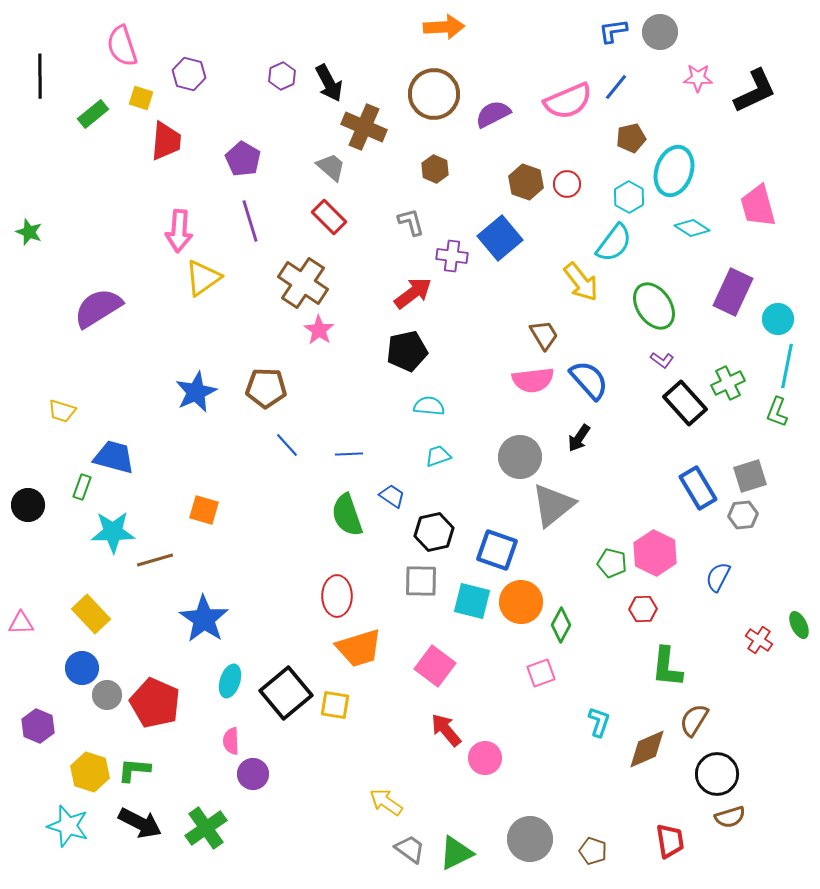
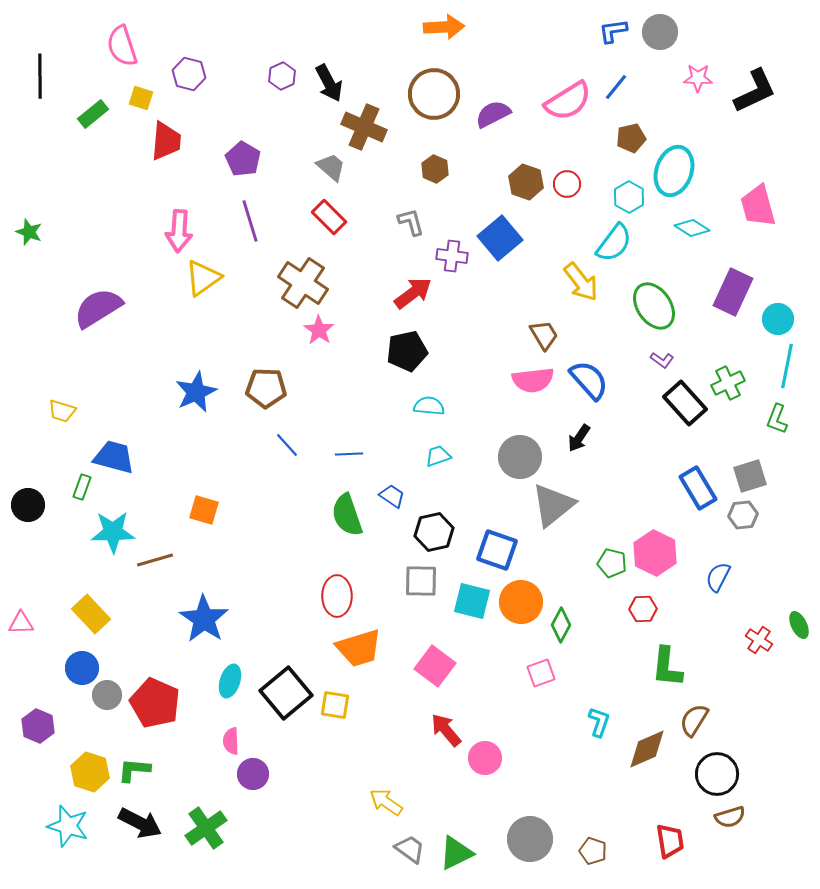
pink semicircle at (568, 101): rotated 9 degrees counterclockwise
green L-shape at (777, 412): moved 7 px down
